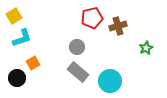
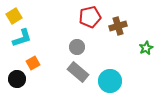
red pentagon: moved 2 px left, 1 px up
black circle: moved 1 px down
